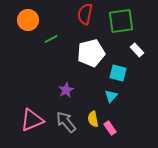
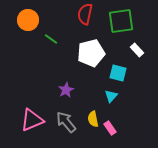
green line: rotated 64 degrees clockwise
